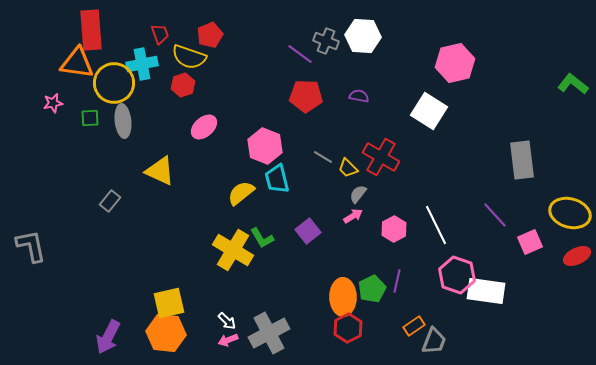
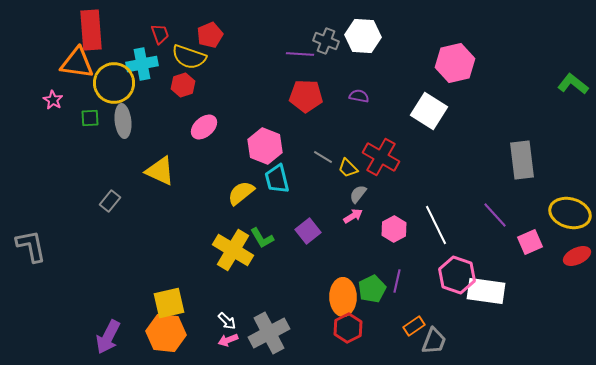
purple line at (300, 54): rotated 32 degrees counterclockwise
pink star at (53, 103): moved 3 px up; rotated 30 degrees counterclockwise
